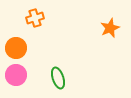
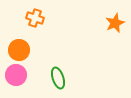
orange cross: rotated 36 degrees clockwise
orange star: moved 5 px right, 5 px up
orange circle: moved 3 px right, 2 px down
